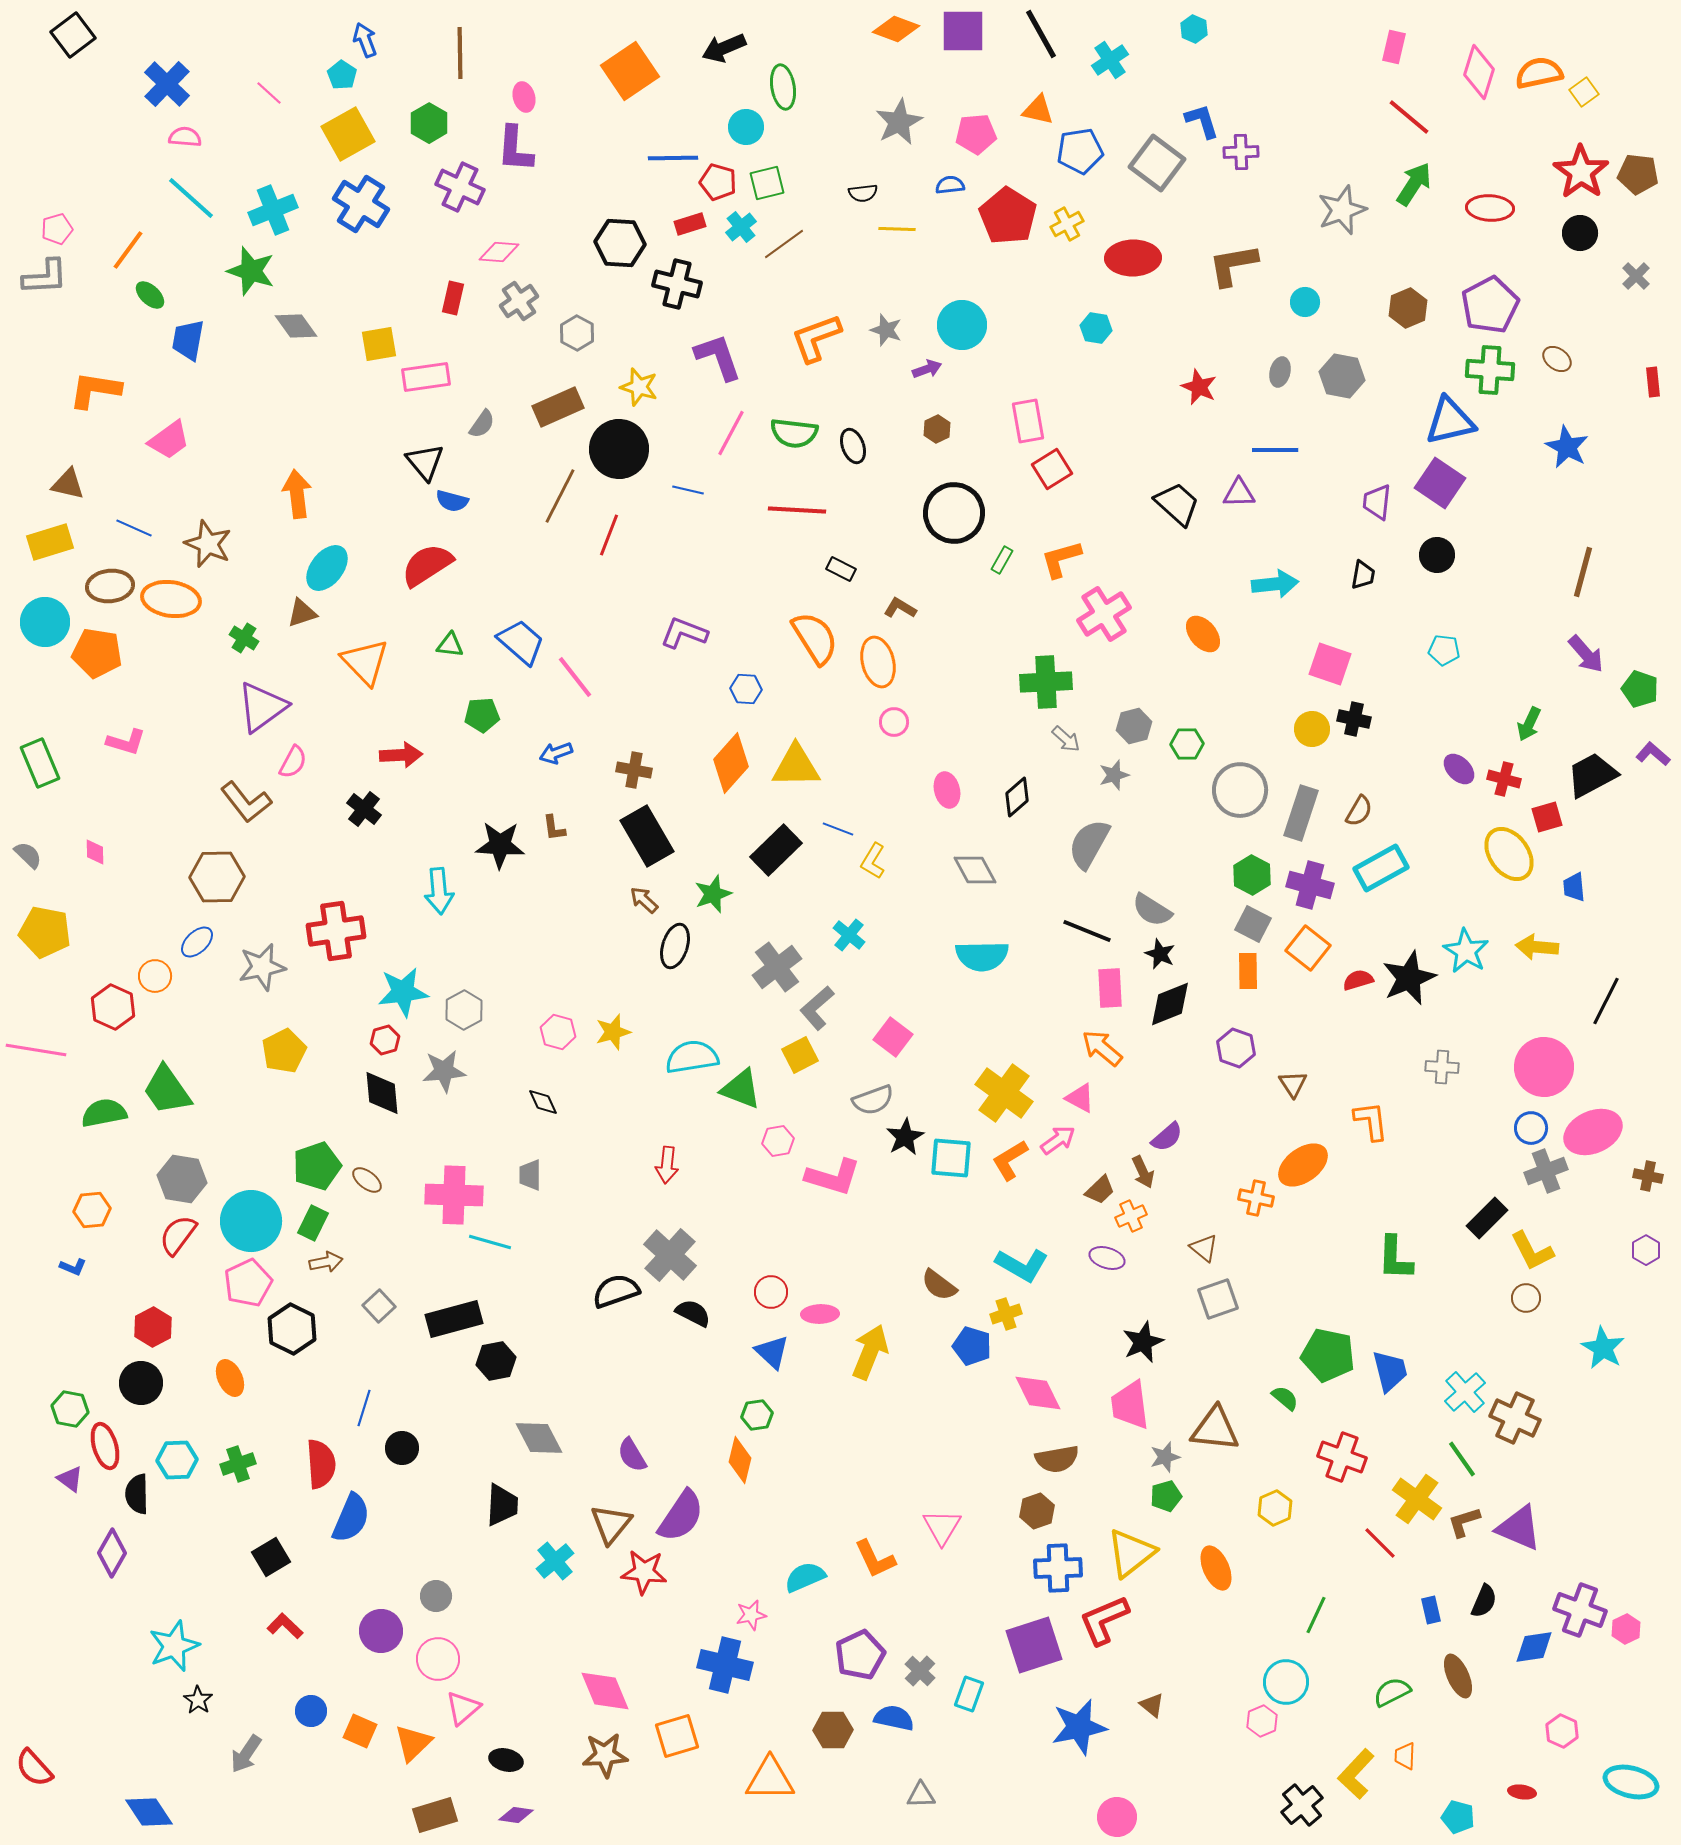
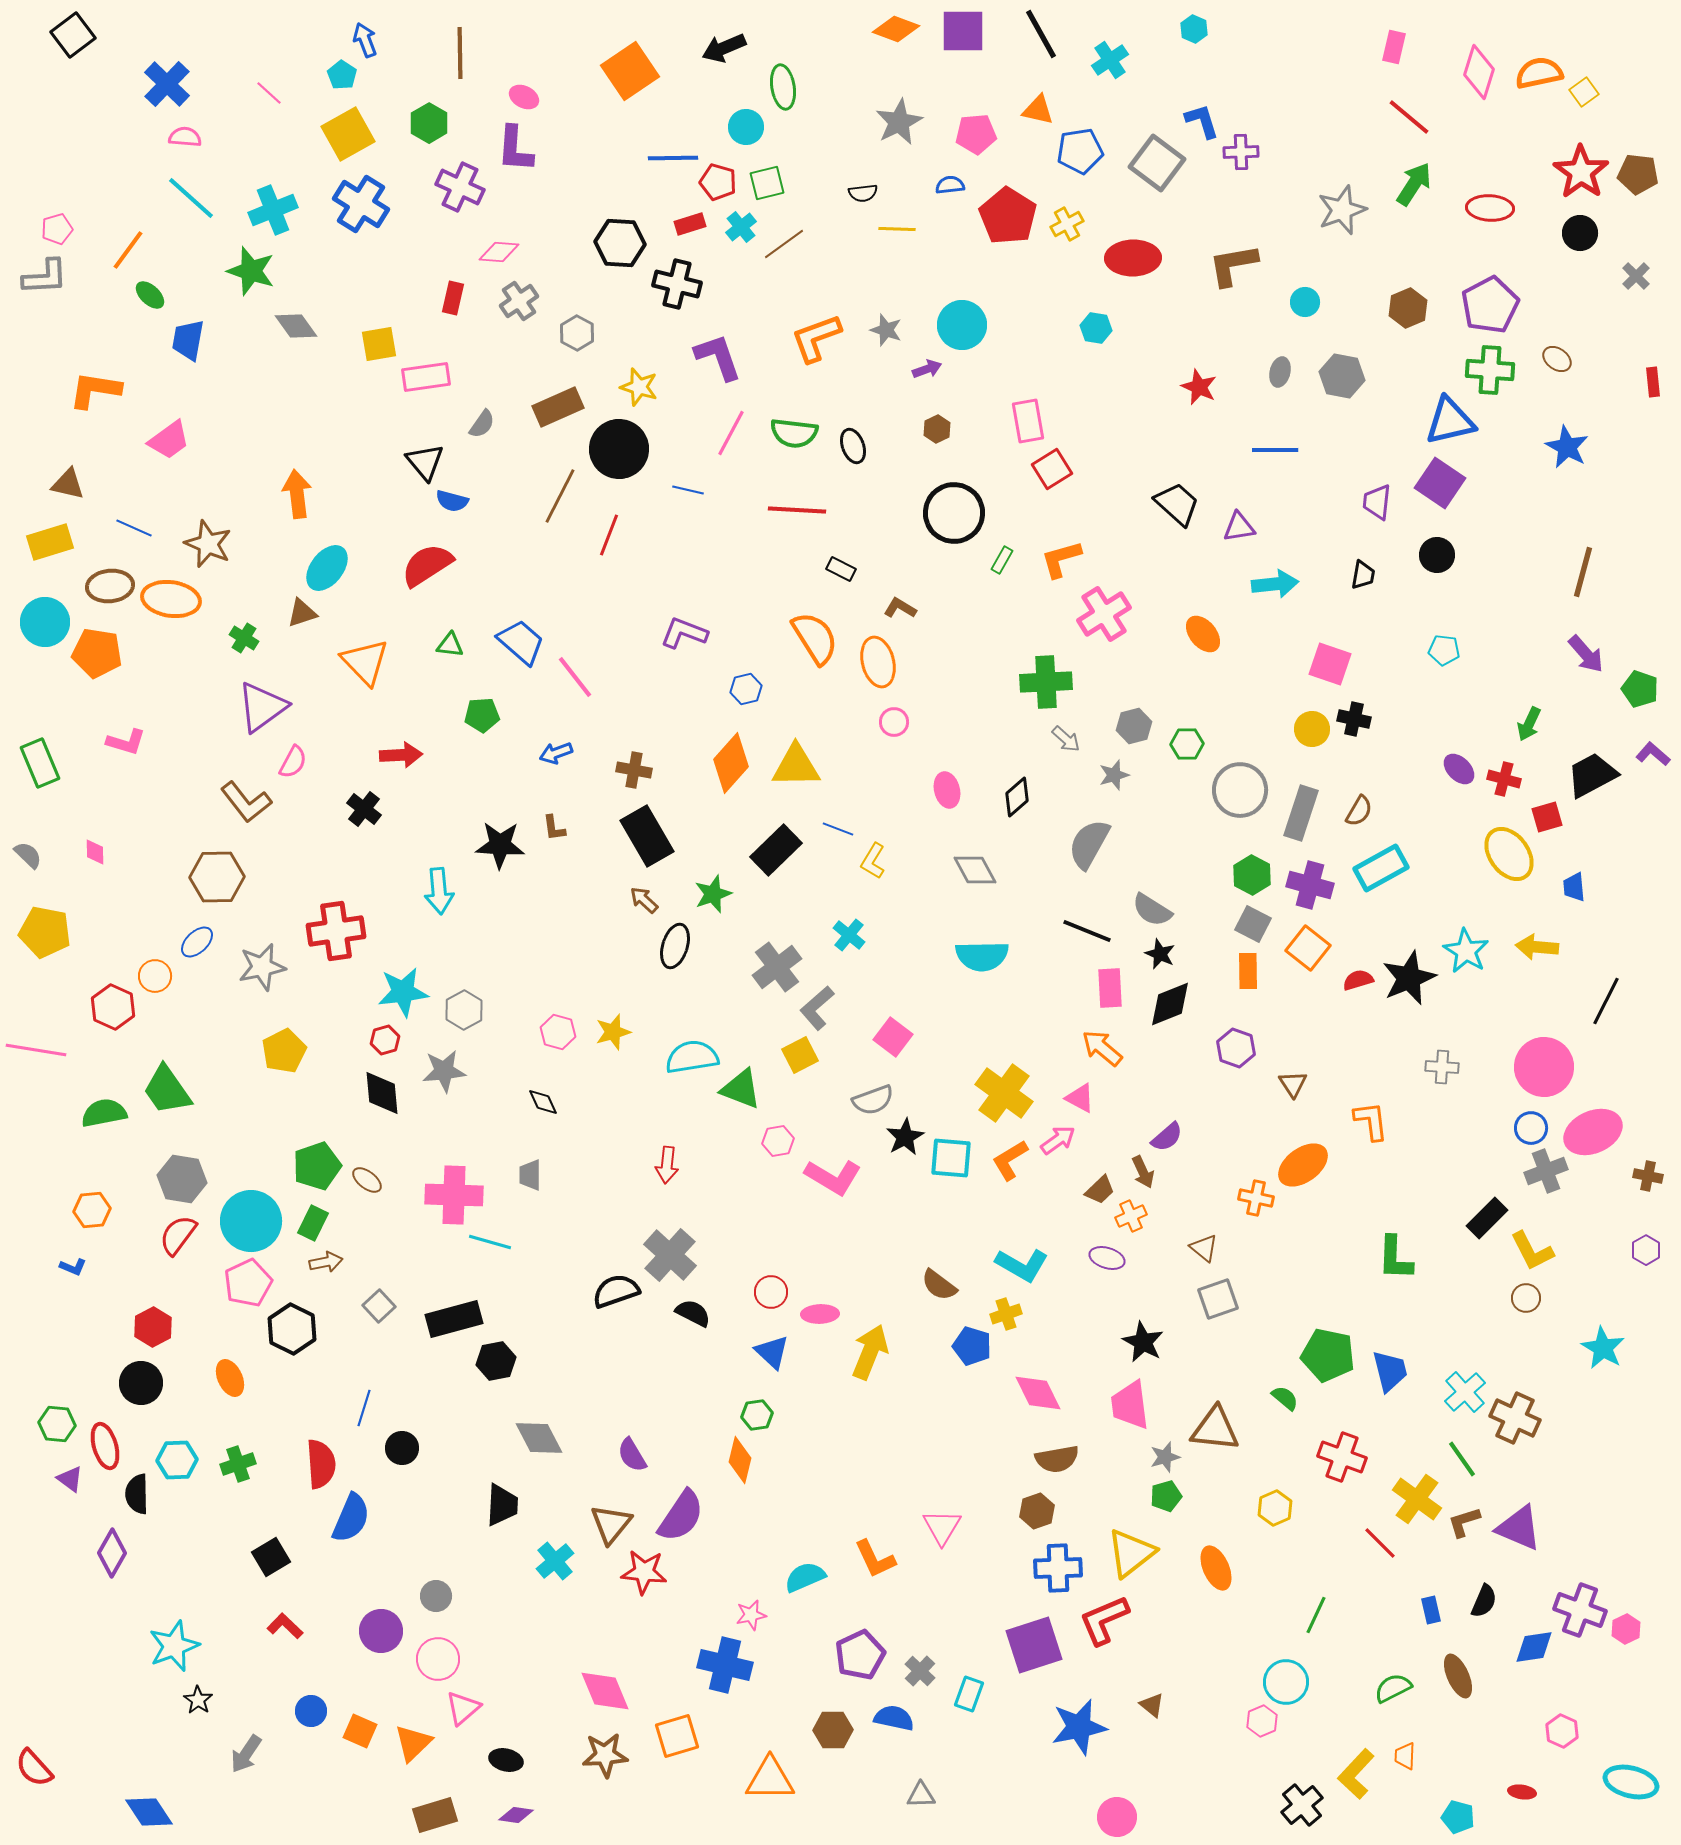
pink ellipse at (524, 97): rotated 48 degrees counterclockwise
purple triangle at (1239, 493): moved 34 px down; rotated 8 degrees counterclockwise
blue hexagon at (746, 689): rotated 16 degrees counterclockwise
pink L-shape at (833, 1177): rotated 14 degrees clockwise
black star at (1143, 1342): rotated 21 degrees counterclockwise
green hexagon at (70, 1409): moved 13 px left, 15 px down; rotated 6 degrees counterclockwise
green semicircle at (1392, 1692): moved 1 px right, 4 px up
